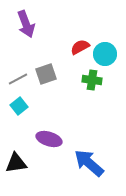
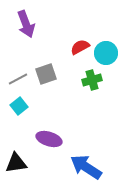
cyan circle: moved 1 px right, 1 px up
green cross: rotated 24 degrees counterclockwise
blue arrow: moved 3 px left, 4 px down; rotated 8 degrees counterclockwise
